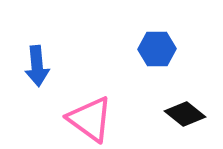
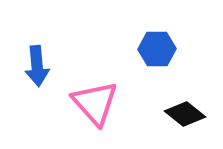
pink triangle: moved 5 px right, 16 px up; rotated 12 degrees clockwise
